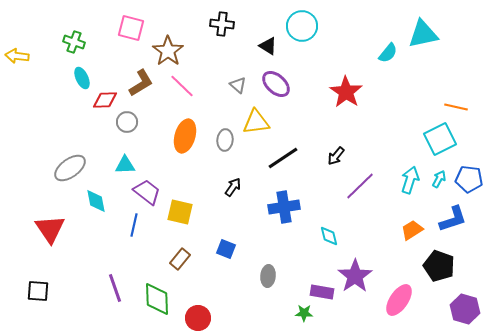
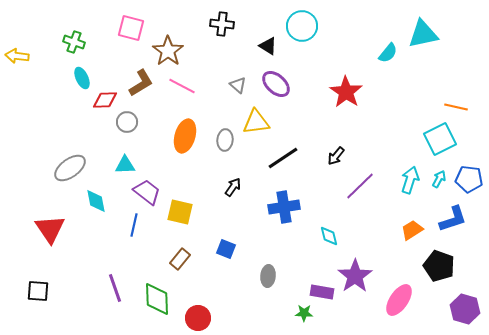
pink line at (182, 86): rotated 16 degrees counterclockwise
